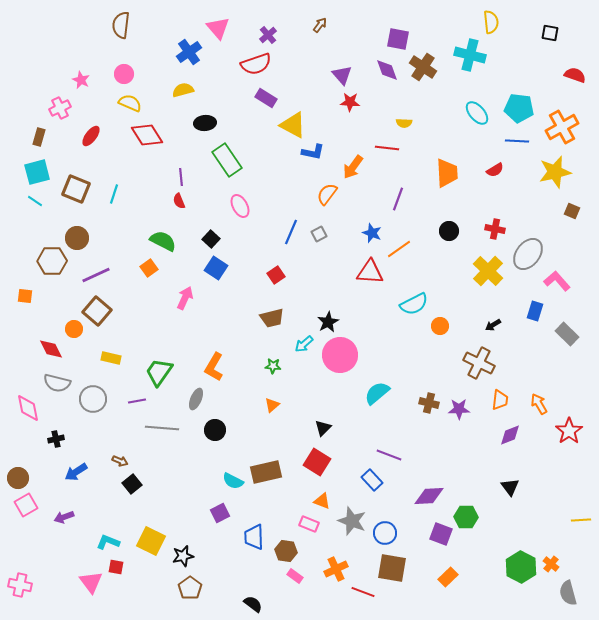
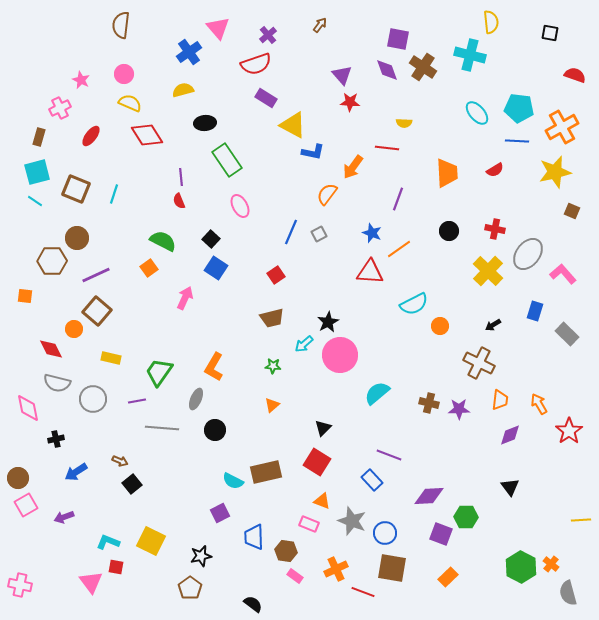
pink L-shape at (557, 281): moved 6 px right, 7 px up
black star at (183, 556): moved 18 px right
